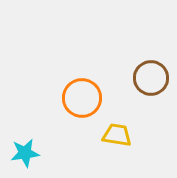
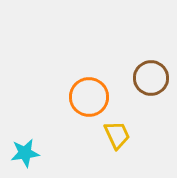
orange circle: moved 7 px right, 1 px up
yellow trapezoid: rotated 56 degrees clockwise
